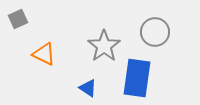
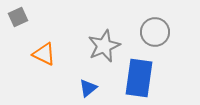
gray square: moved 2 px up
gray star: rotated 12 degrees clockwise
blue rectangle: moved 2 px right
blue triangle: rotated 48 degrees clockwise
